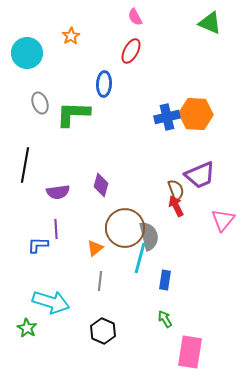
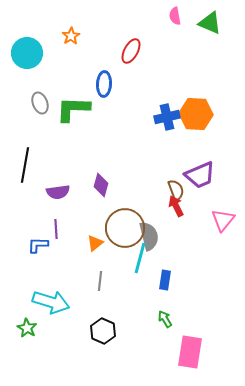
pink semicircle: moved 40 px right, 1 px up; rotated 18 degrees clockwise
green L-shape: moved 5 px up
orange triangle: moved 5 px up
